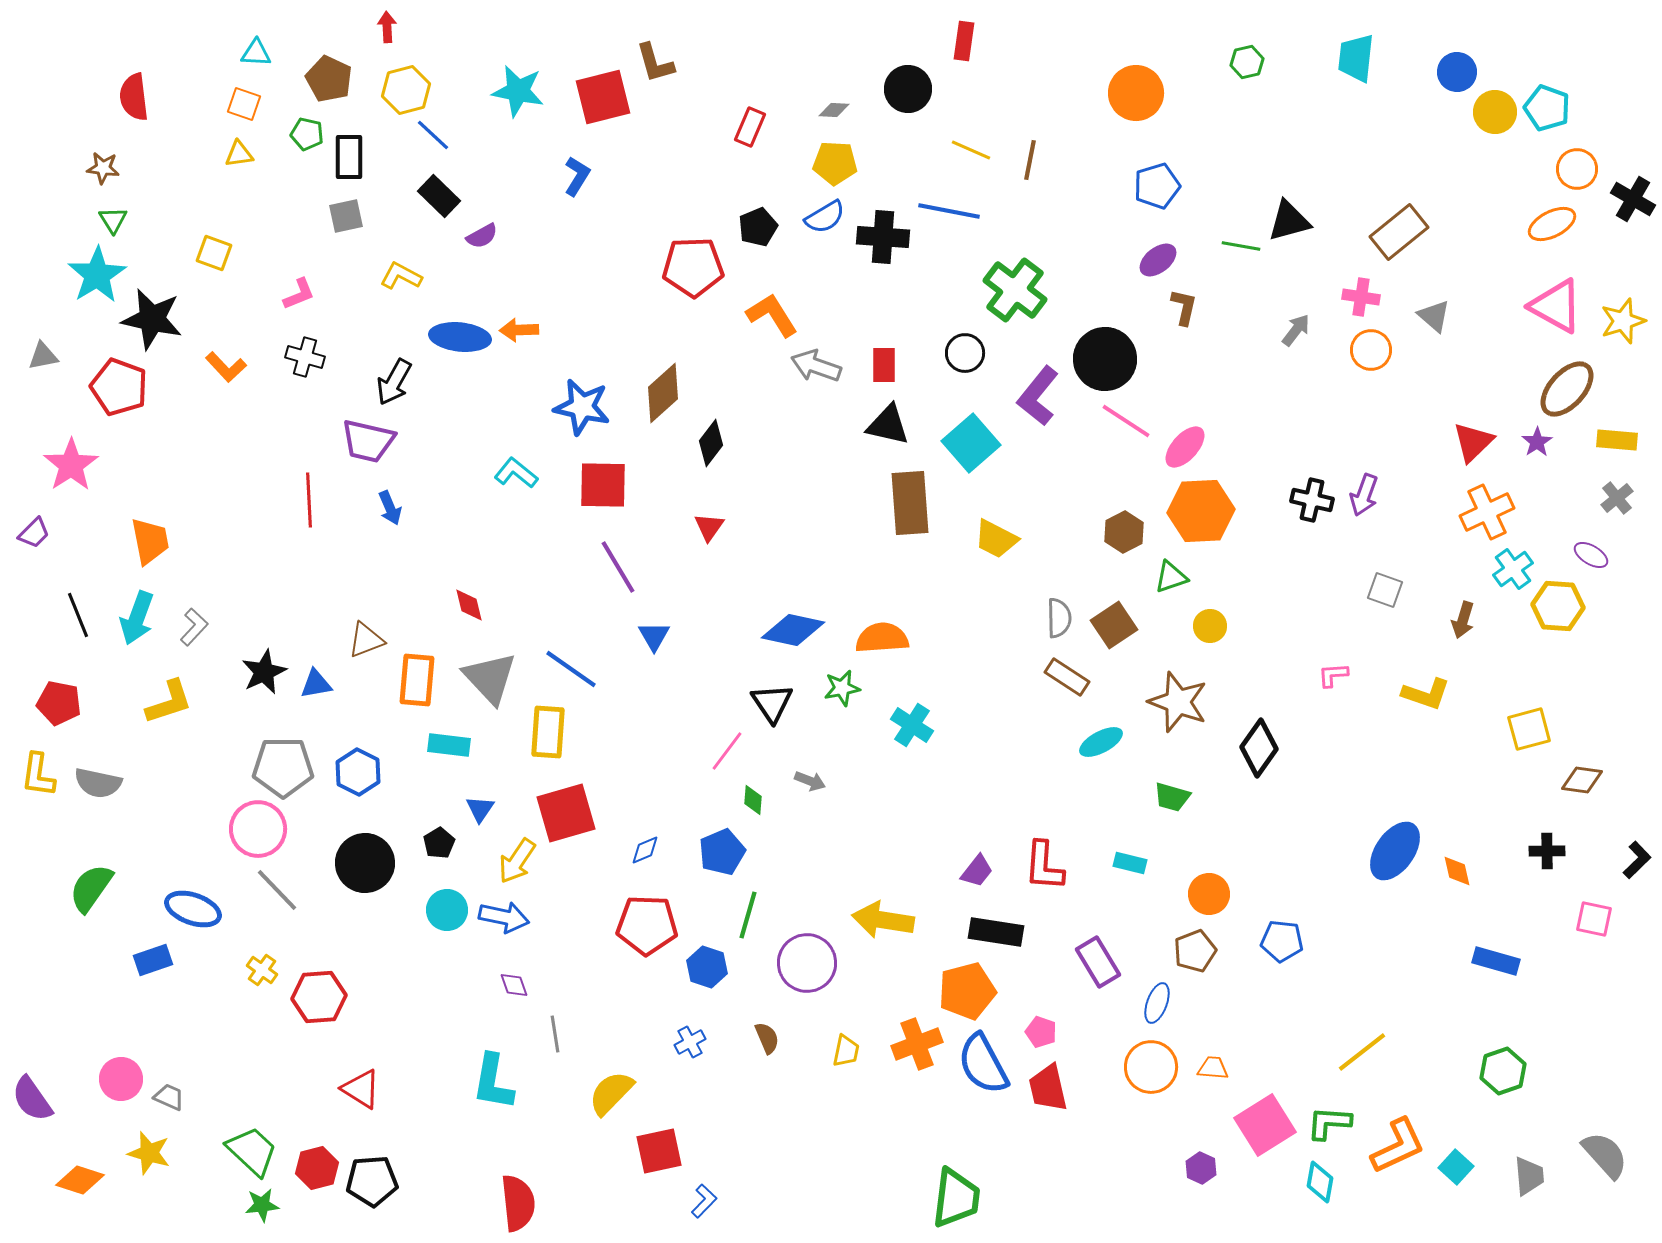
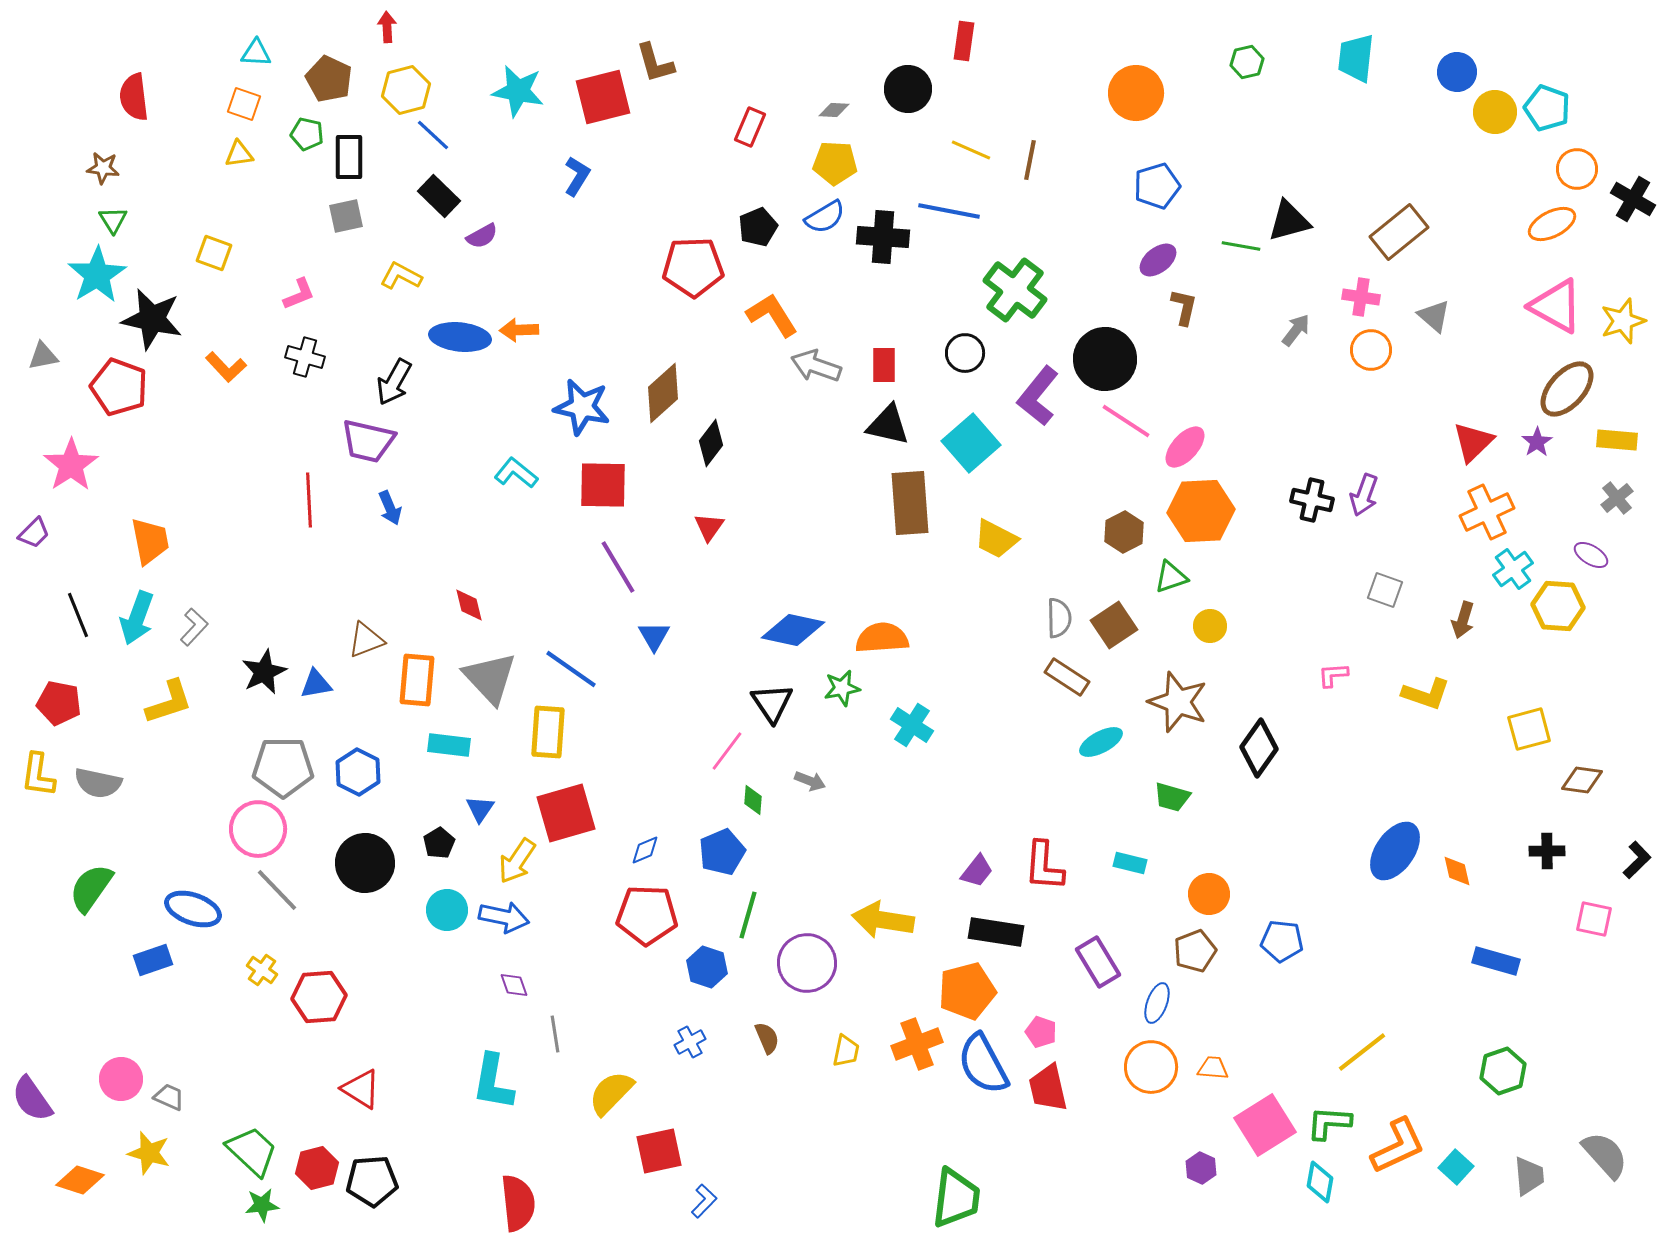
red pentagon at (647, 925): moved 10 px up
